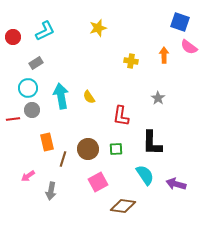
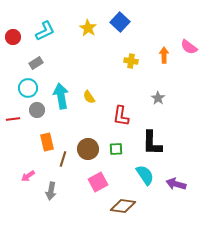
blue square: moved 60 px left; rotated 24 degrees clockwise
yellow star: moved 10 px left; rotated 24 degrees counterclockwise
gray circle: moved 5 px right
